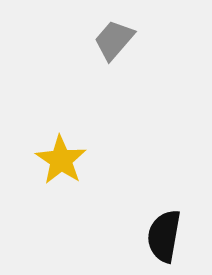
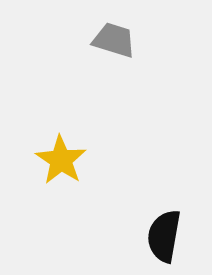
gray trapezoid: rotated 66 degrees clockwise
